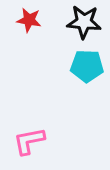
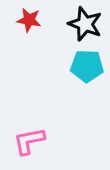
black star: moved 1 px right, 2 px down; rotated 16 degrees clockwise
